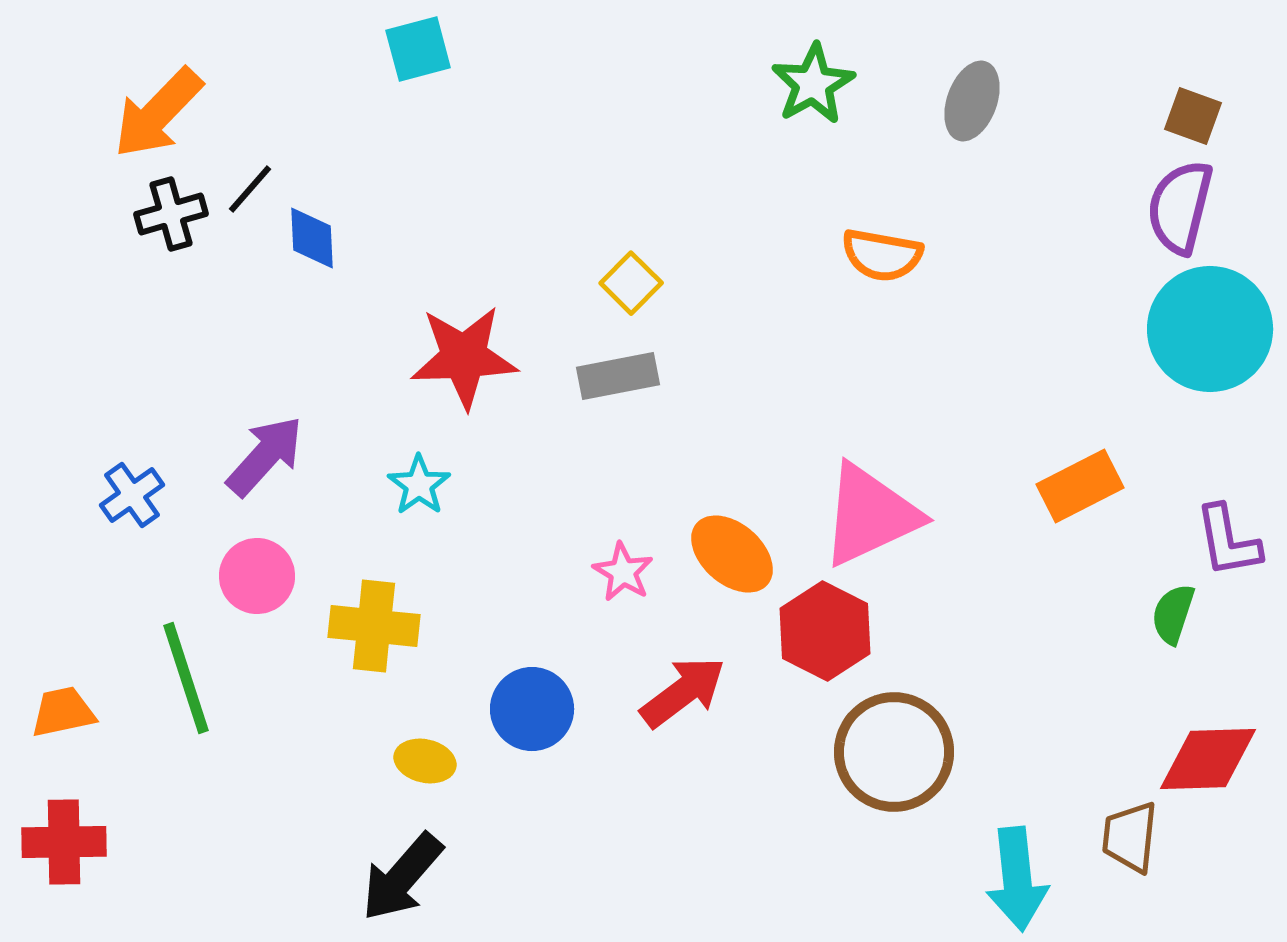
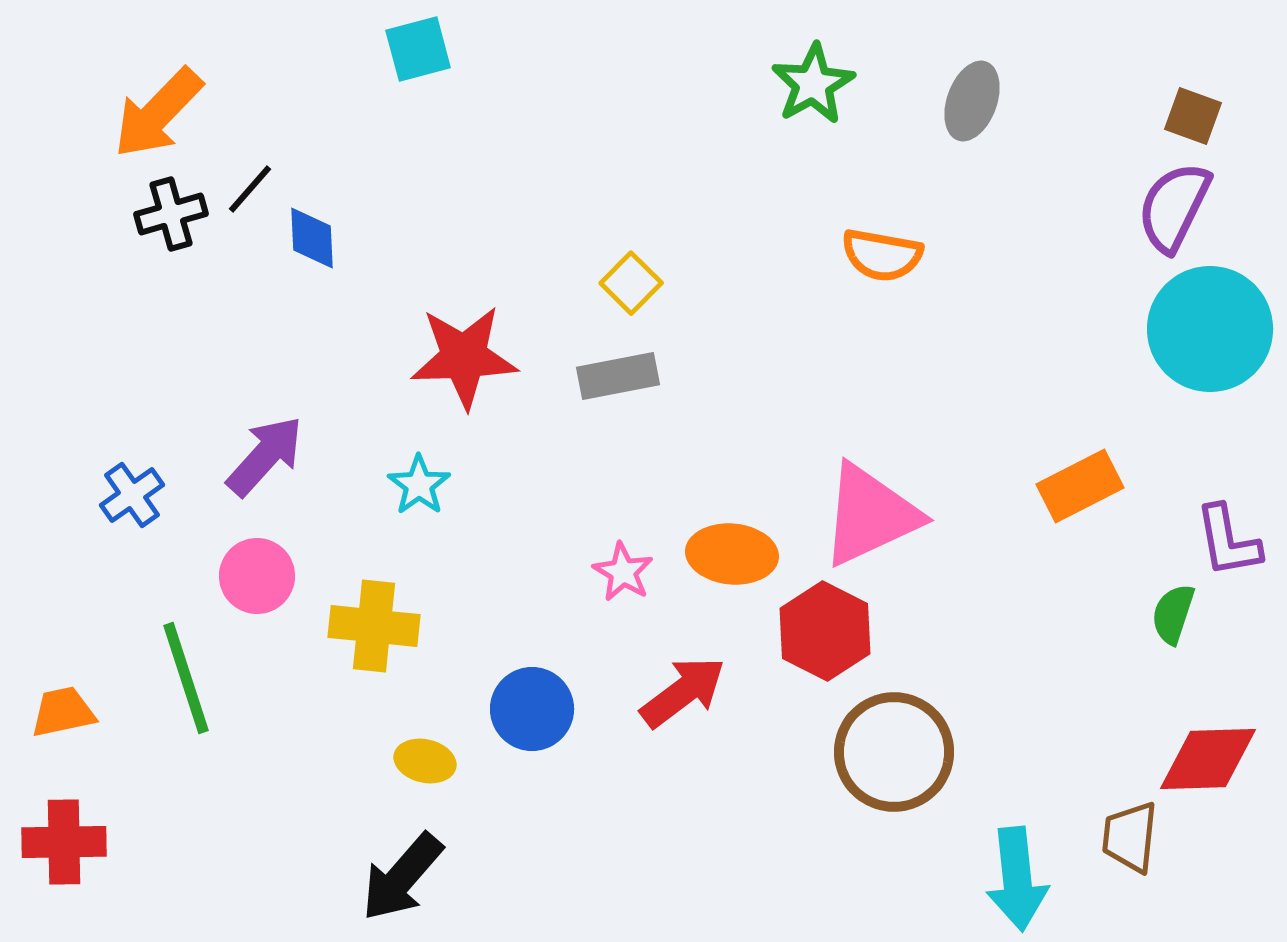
purple semicircle: moved 6 px left; rotated 12 degrees clockwise
orange ellipse: rotated 36 degrees counterclockwise
